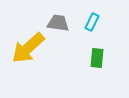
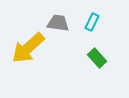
green rectangle: rotated 48 degrees counterclockwise
